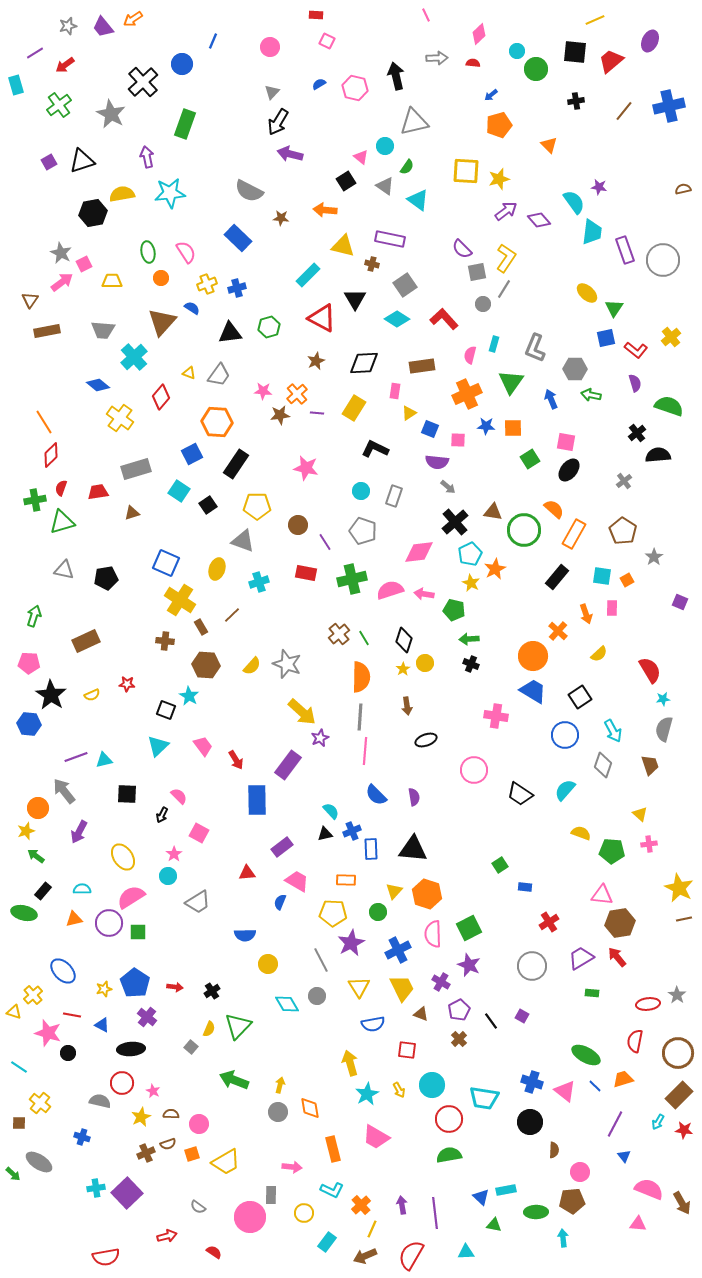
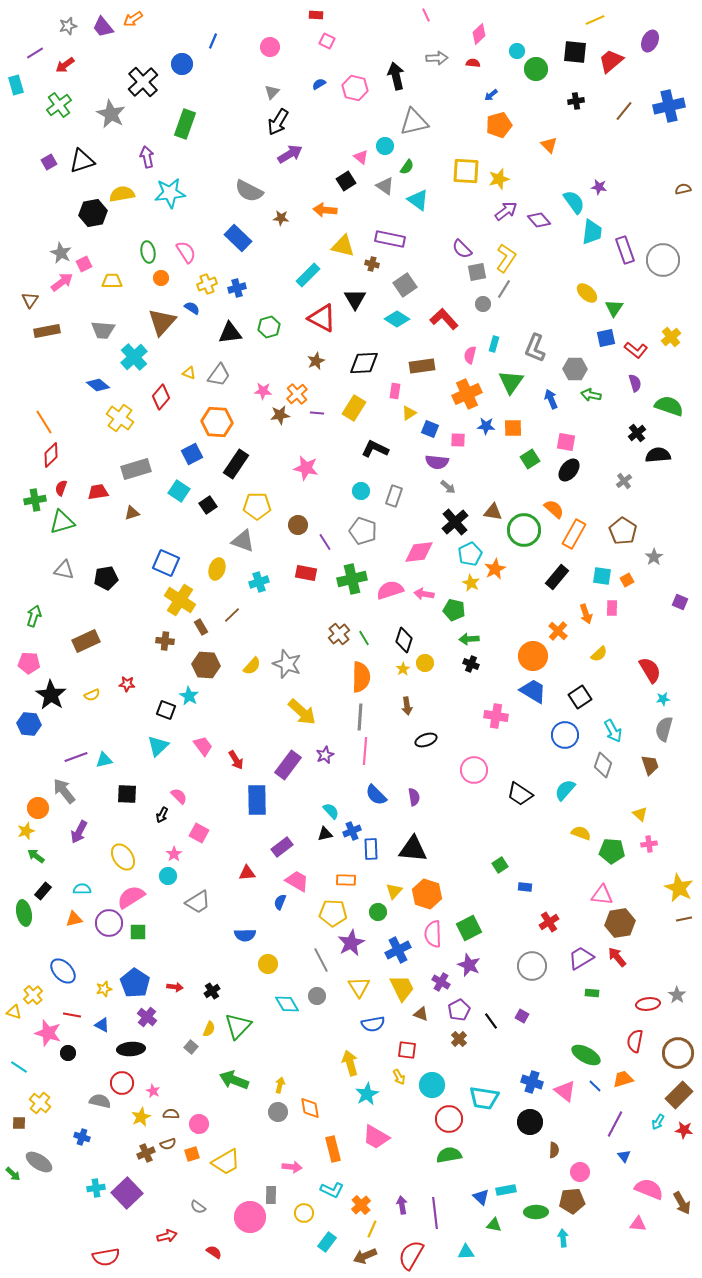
purple arrow at (290, 154): rotated 135 degrees clockwise
purple star at (320, 738): moved 5 px right, 17 px down
green ellipse at (24, 913): rotated 65 degrees clockwise
yellow arrow at (399, 1090): moved 13 px up
